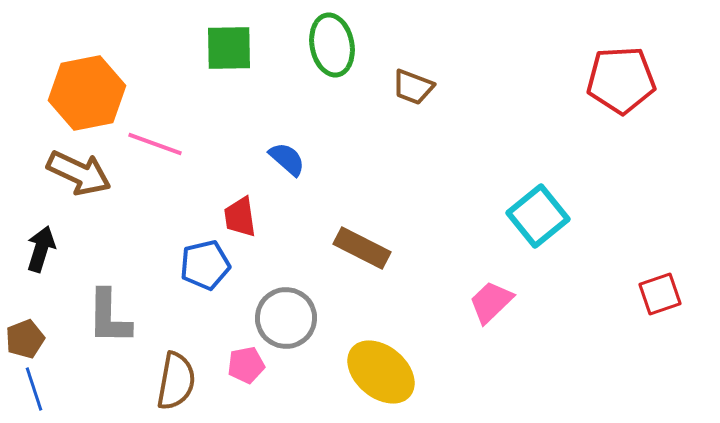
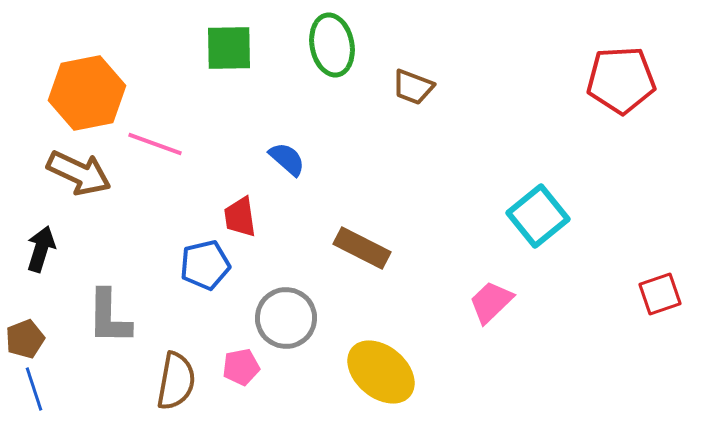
pink pentagon: moved 5 px left, 2 px down
